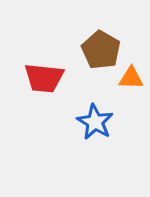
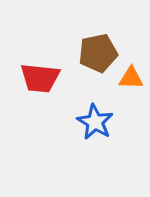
brown pentagon: moved 3 px left, 3 px down; rotated 30 degrees clockwise
red trapezoid: moved 4 px left
